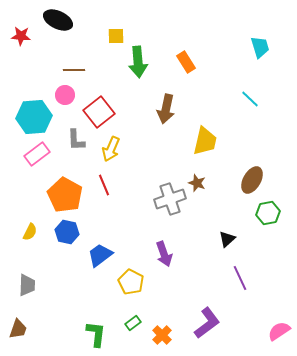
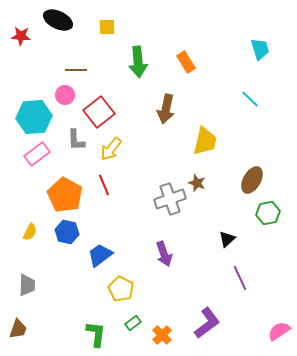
yellow square: moved 9 px left, 9 px up
cyan trapezoid: moved 2 px down
brown line: moved 2 px right
yellow arrow: rotated 15 degrees clockwise
yellow pentagon: moved 10 px left, 7 px down
